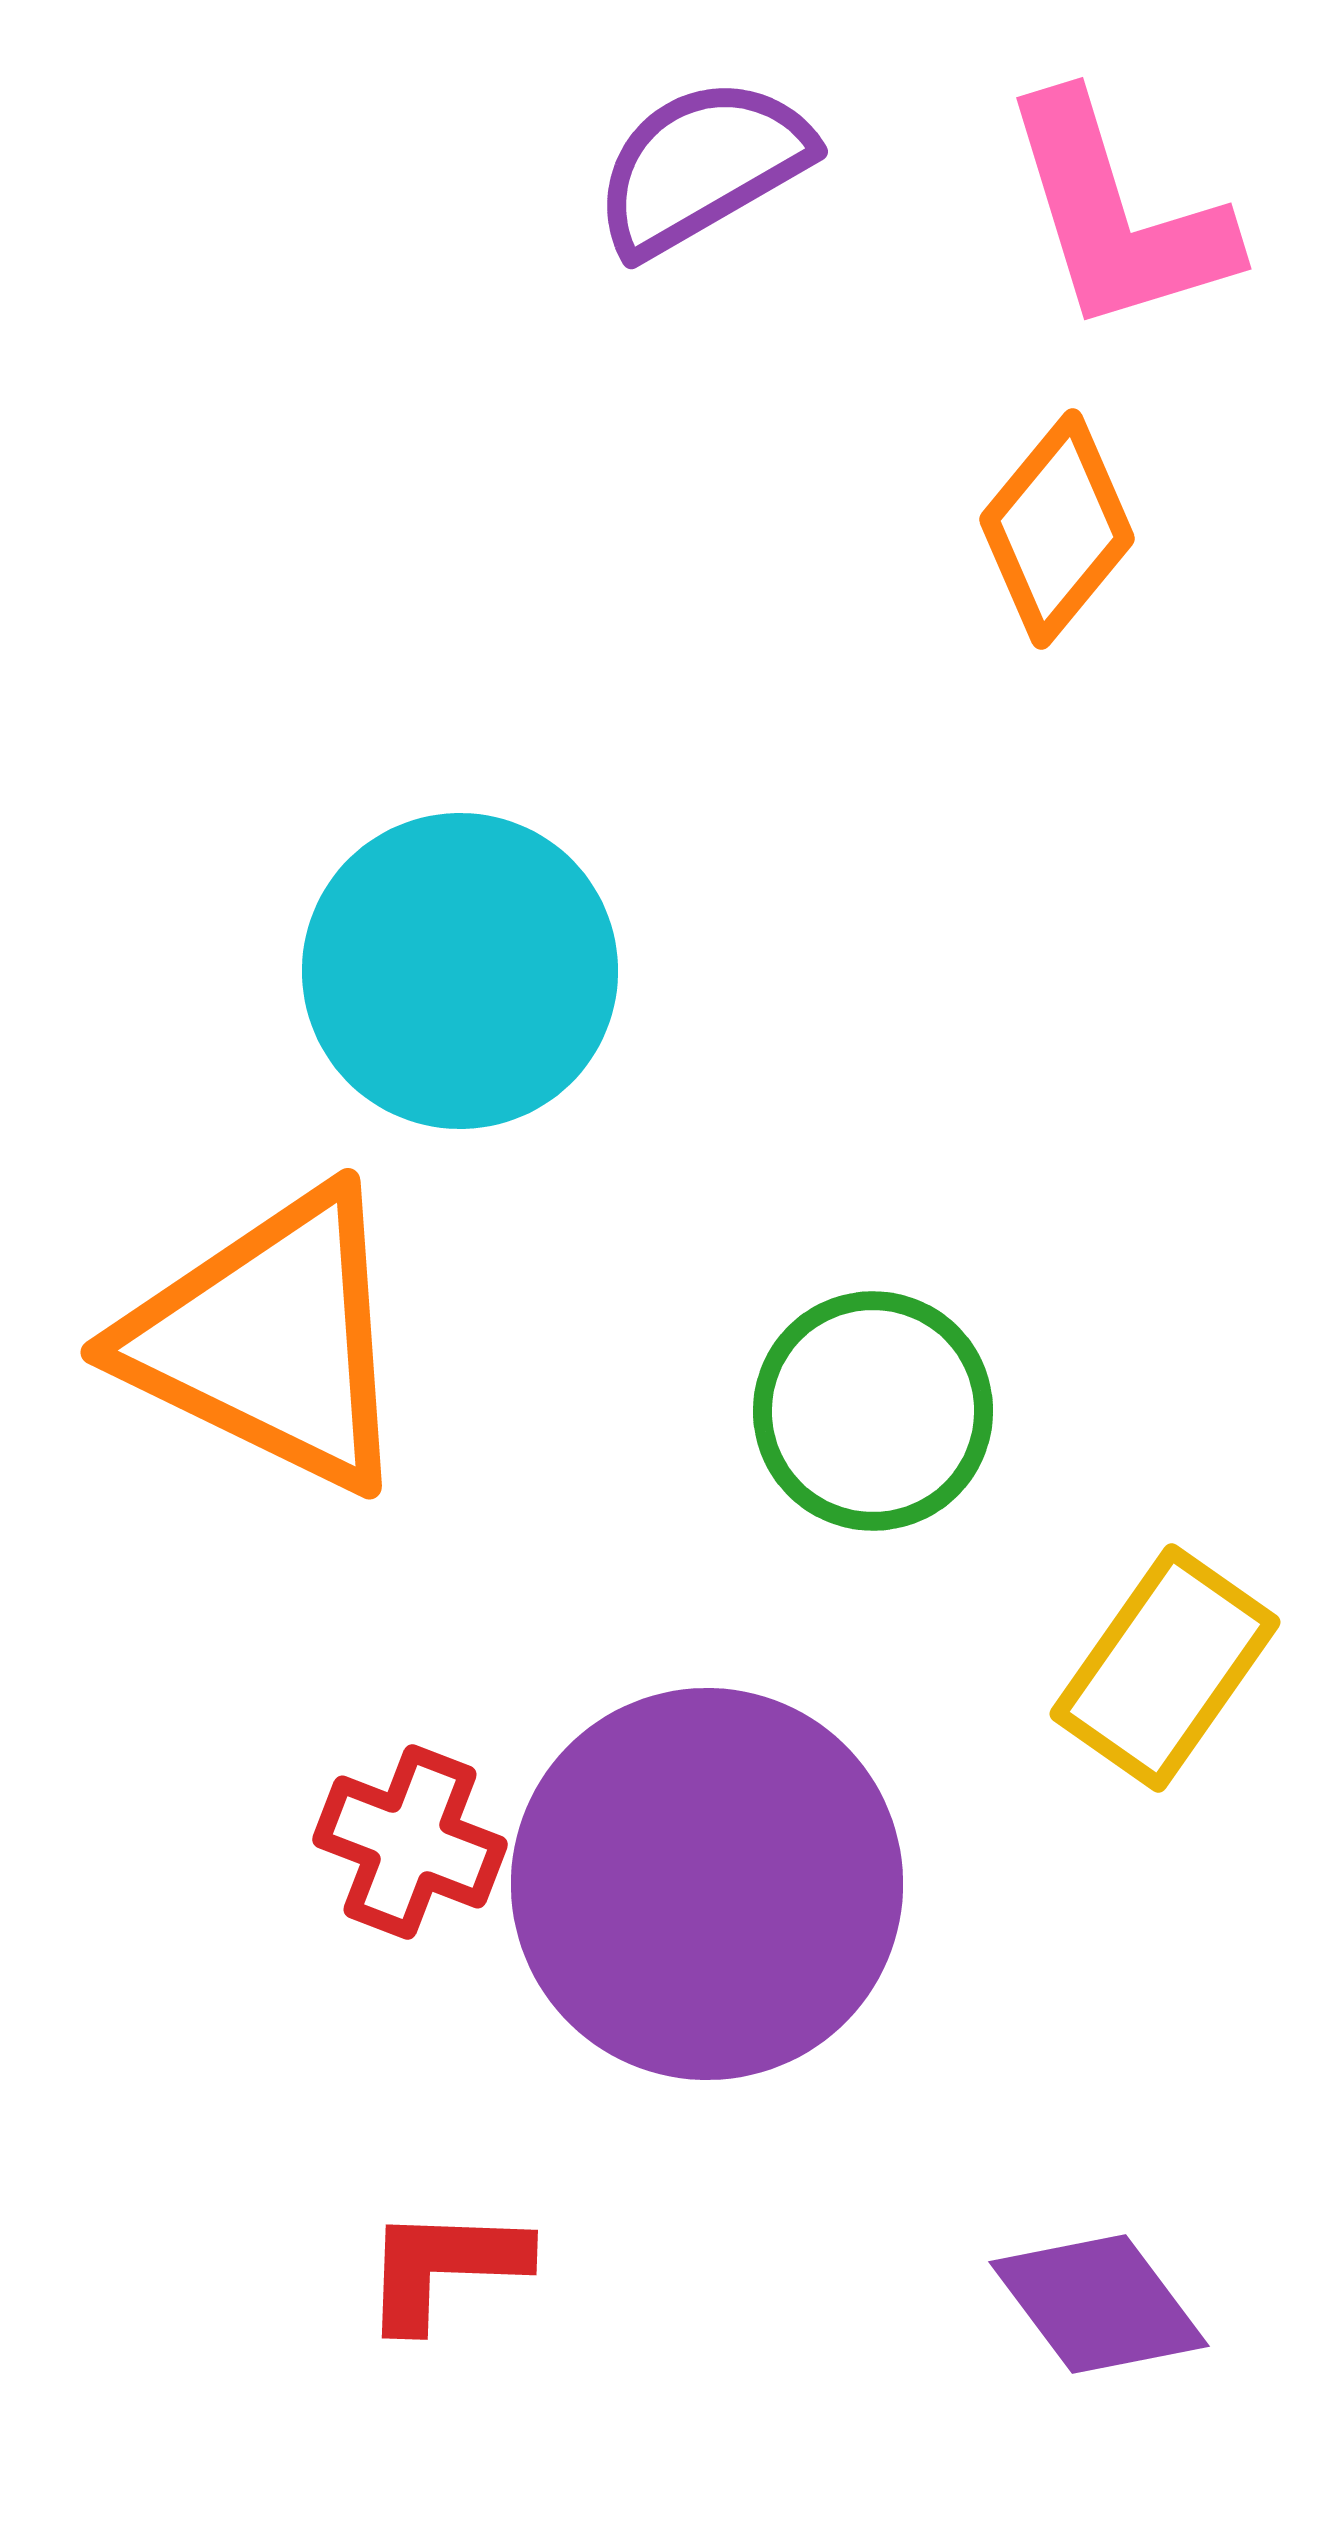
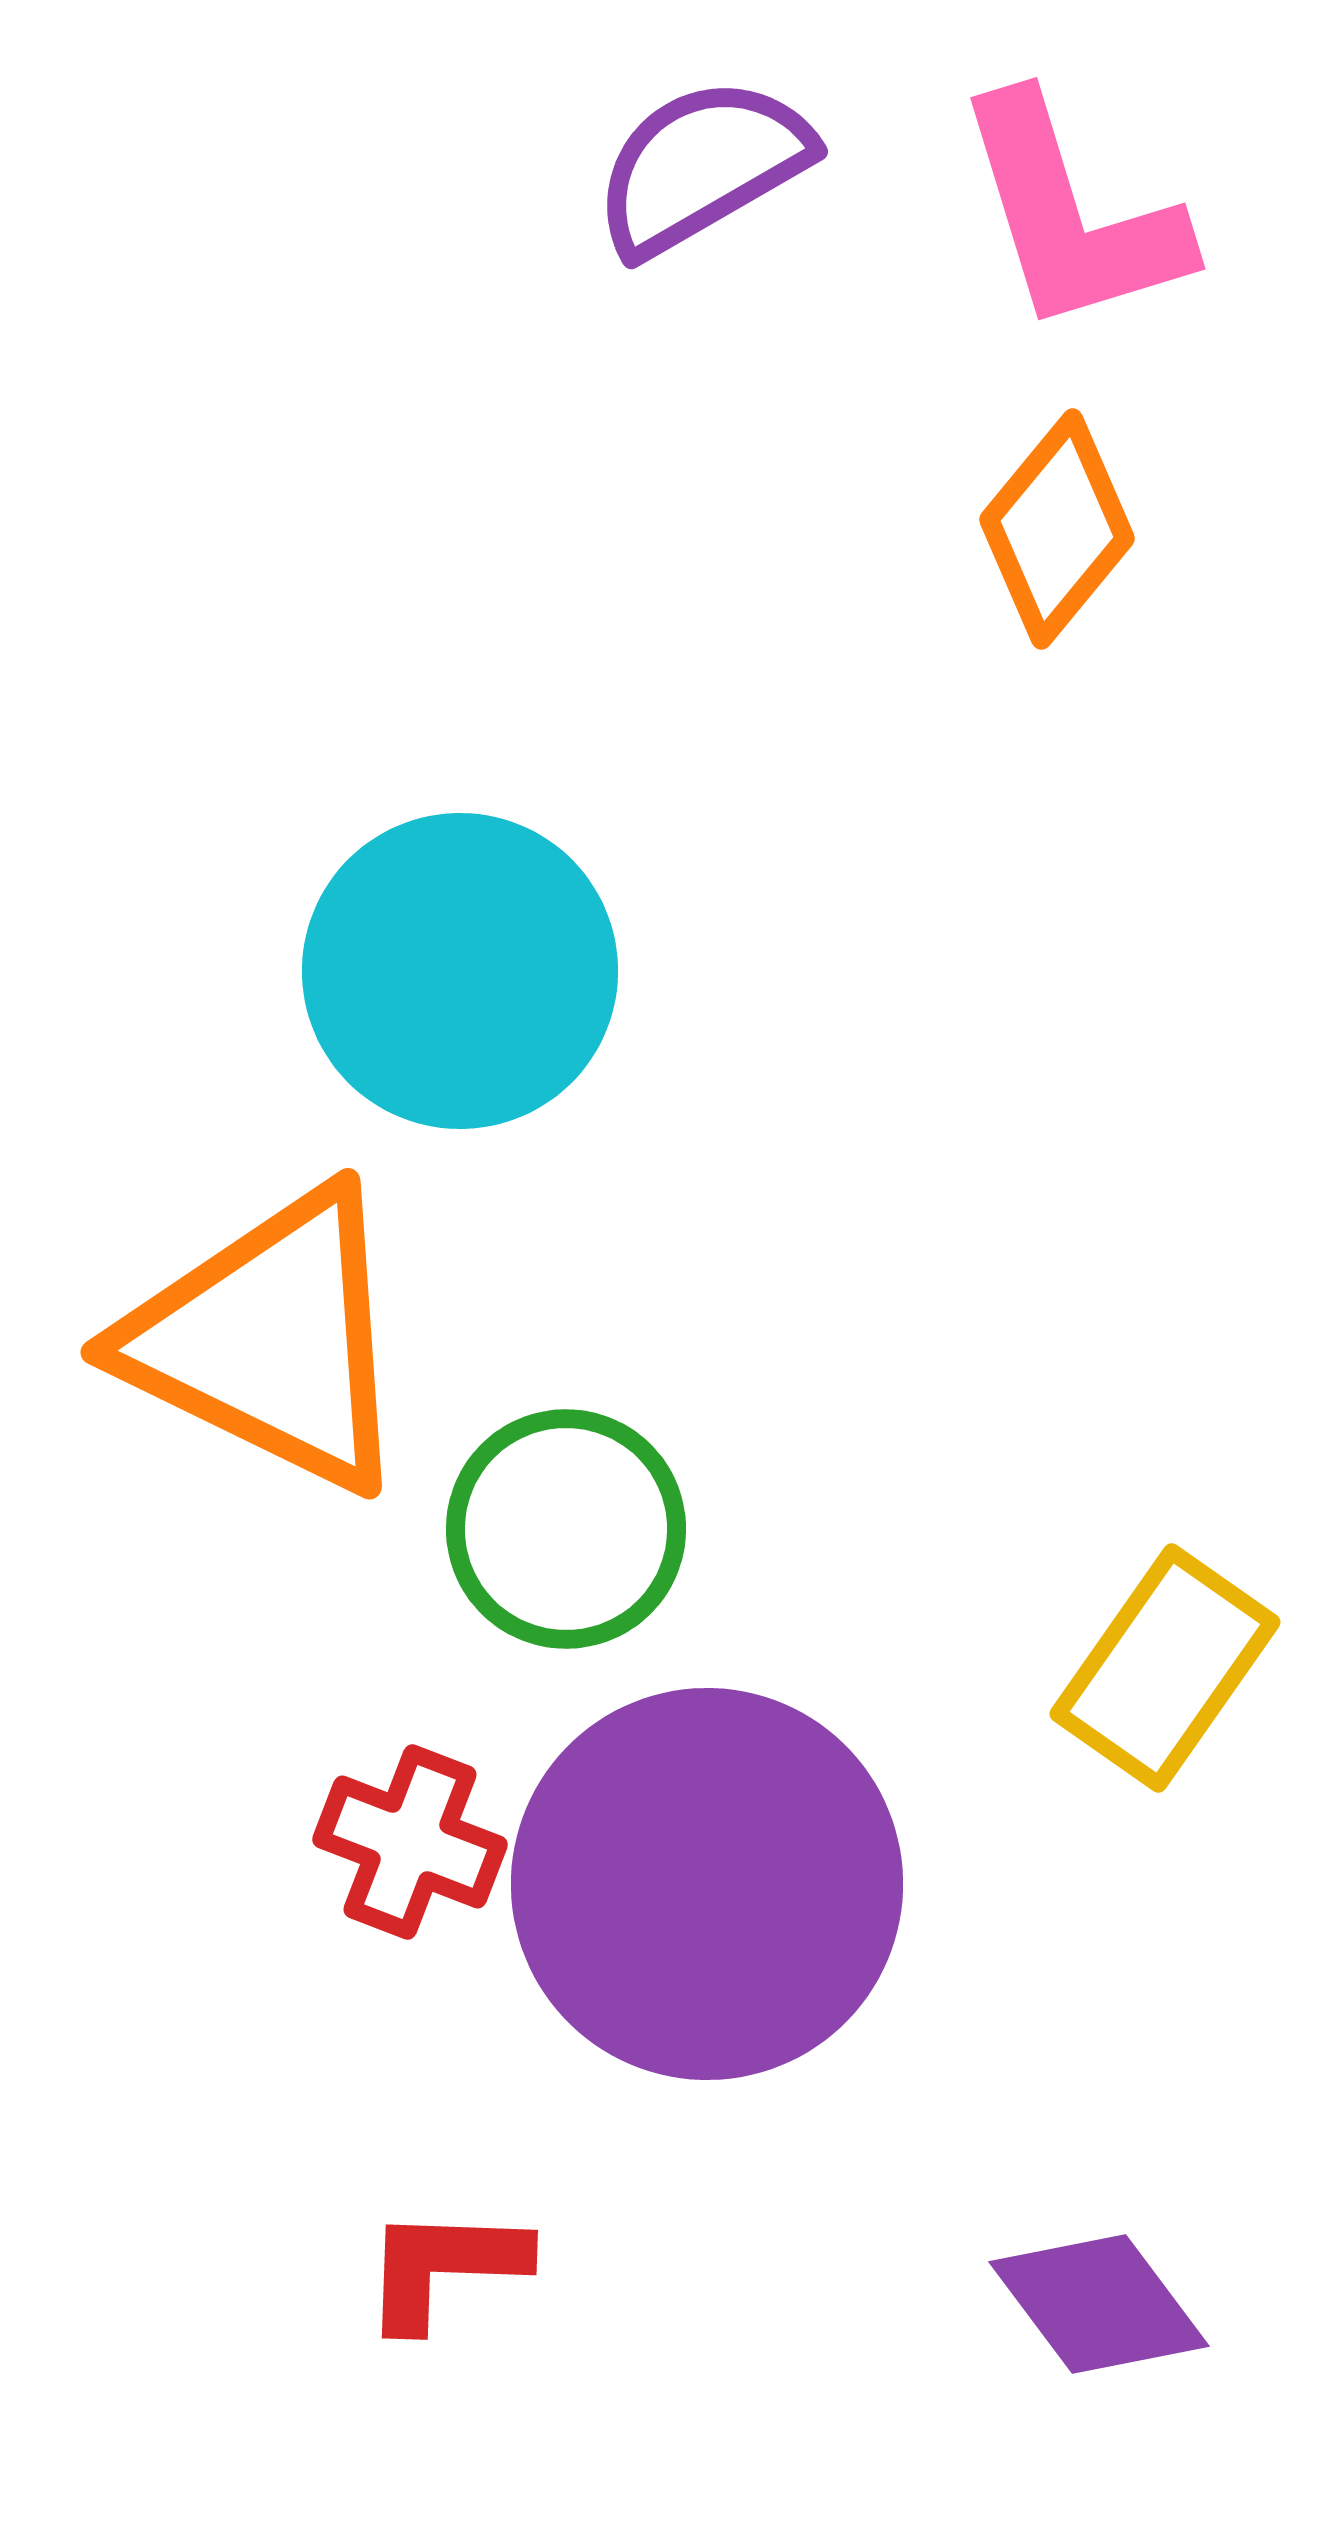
pink L-shape: moved 46 px left
green circle: moved 307 px left, 118 px down
